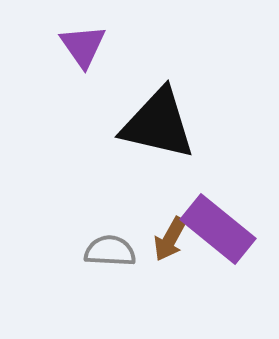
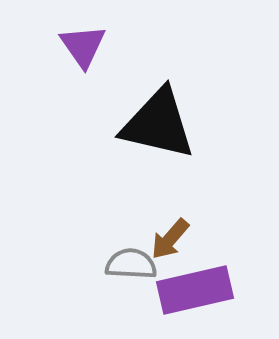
purple rectangle: moved 23 px left, 61 px down; rotated 52 degrees counterclockwise
brown arrow: rotated 12 degrees clockwise
gray semicircle: moved 21 px right, 13 px down
